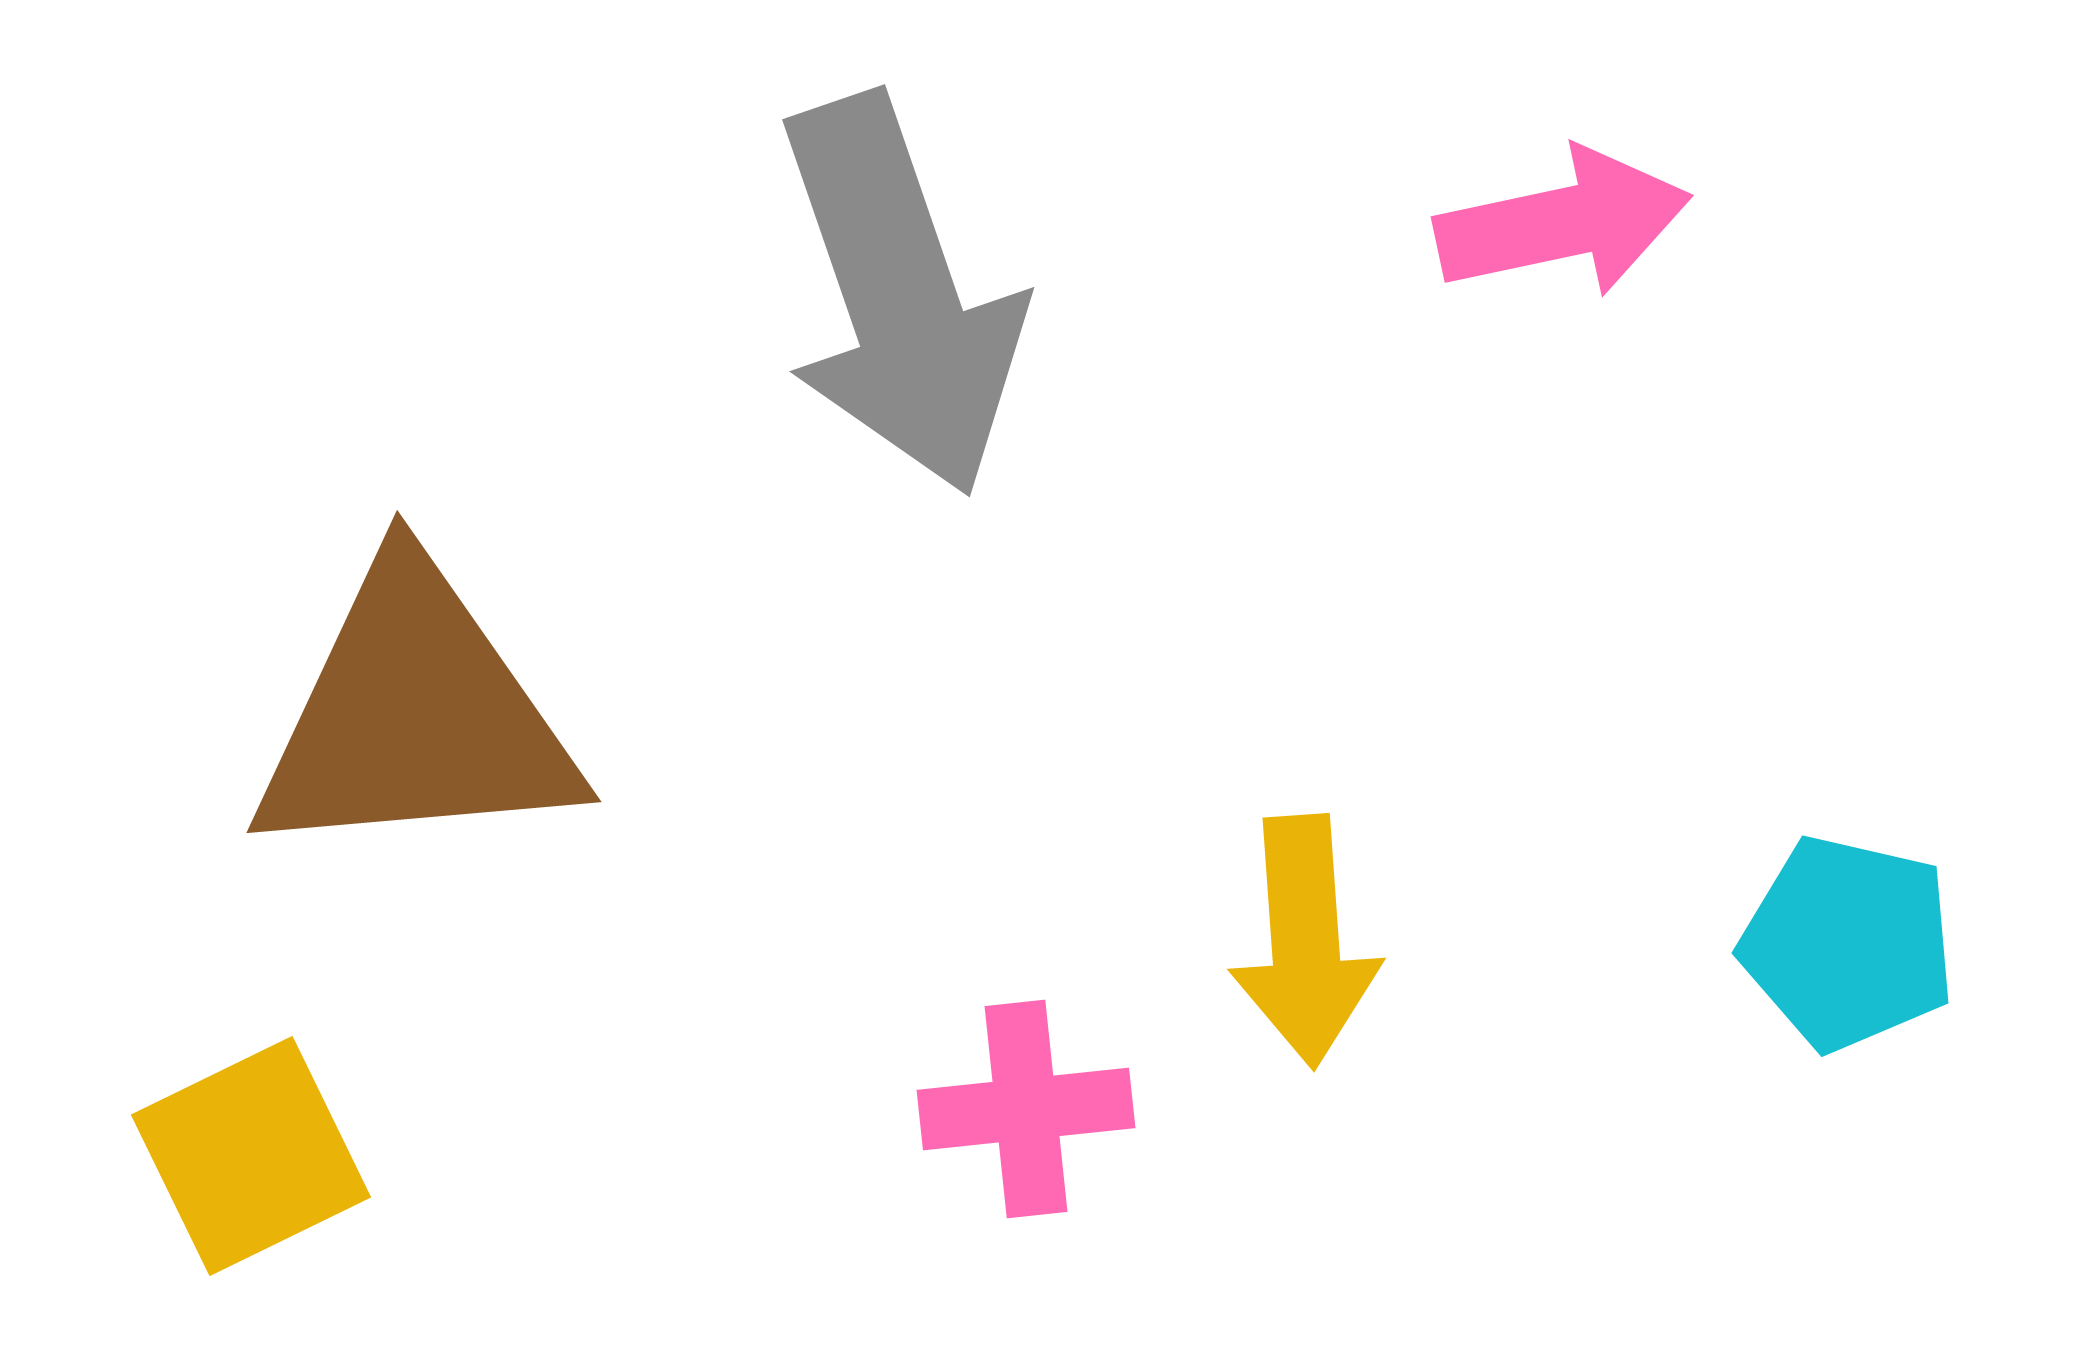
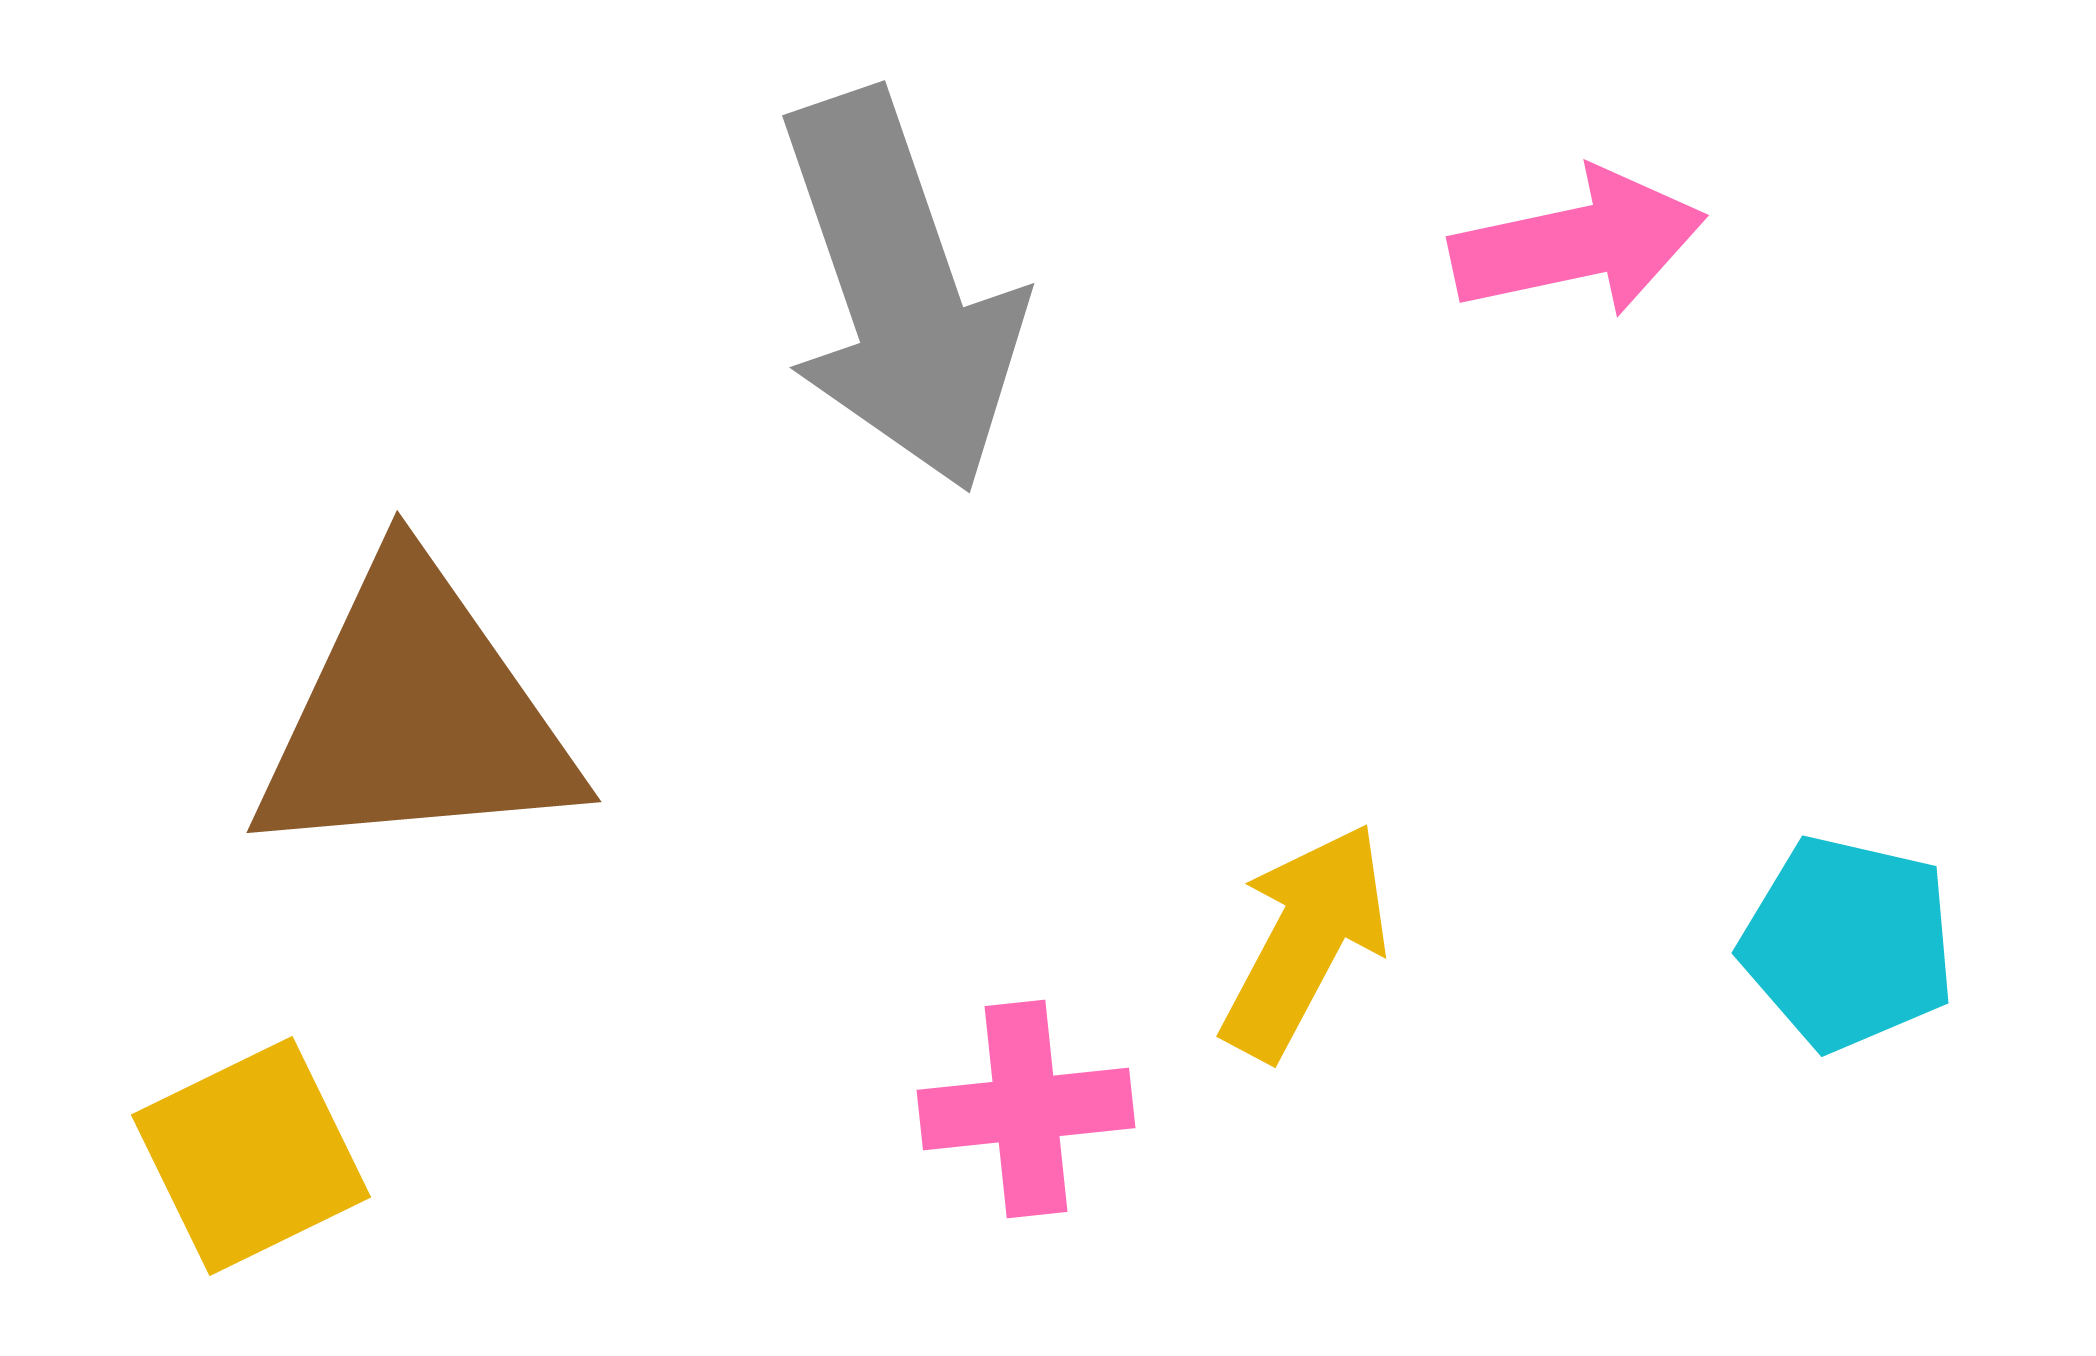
pink arrow: moved 15 px right, 20 px down
gray arrow: moved 4 px up
yellow arrow: rotated 148 degrees counterclockwise
